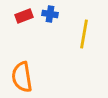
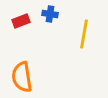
red rectangle: moved 3 px left, 5 px down
